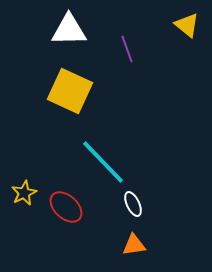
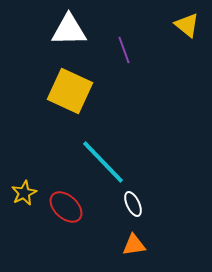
purple line: moved 3 px left, 1 px down
